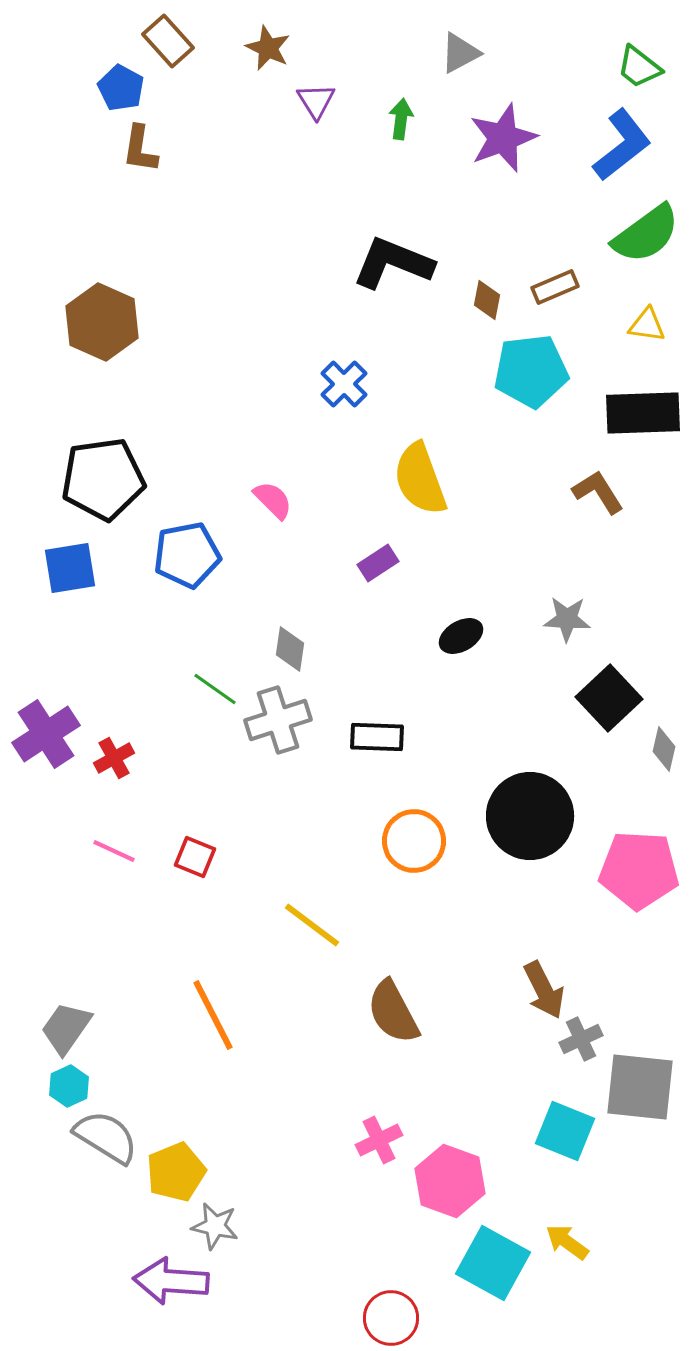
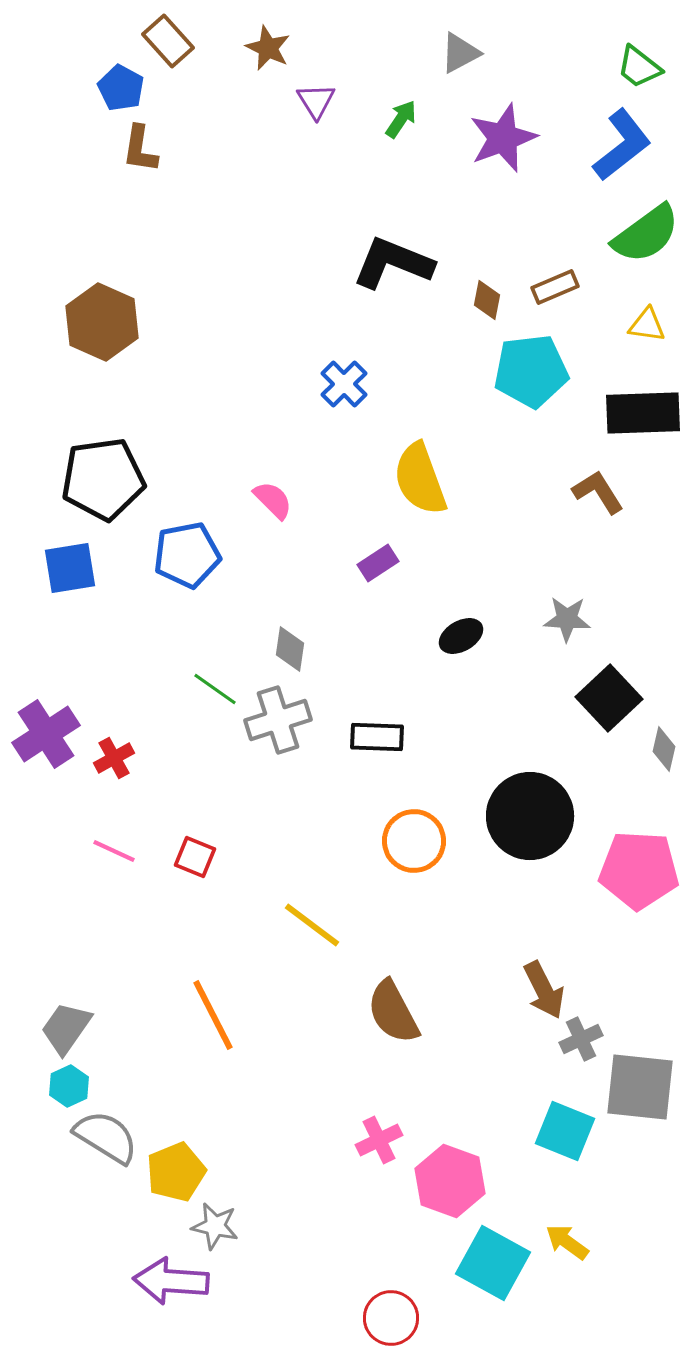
green arrow at (401, 119): rotated 27 degrees clockwise
